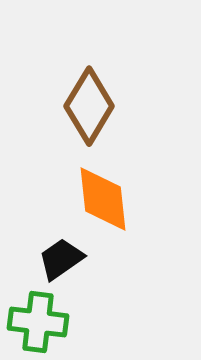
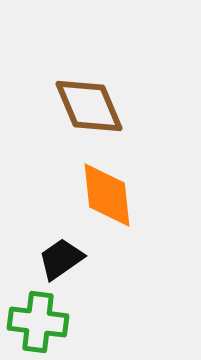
brown diamond: rotated 54 degrees counterclockwise
orange diamond: moved 4 px right, 4 px up
